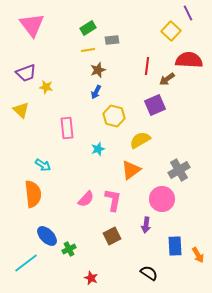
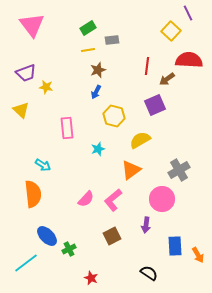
pink L-shape: rotated 140 degrees counterclockwise
